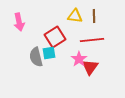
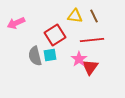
brown line: rotated 24 degrees counterclockwise
pink arrow: moved 3 px left, 1 px down; rotated 78 degrees clockwise
red square: moved 2 px up
cyan square: moved 1 px right, 2 px down
gray semicircle: moved 1 px left, 1 px up
